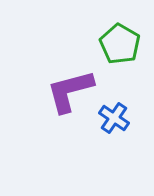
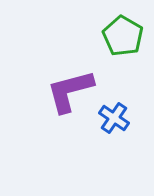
green pentagon: moved 3 px right, 8 px up
